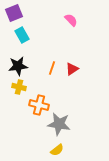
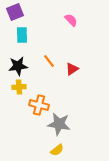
purple square: moved 1 px right, 1 px up
cyan rectangle: rotated 28 degrees clockwise
orange line: moved 3 px left, 7 px up; rotated 56 degrees counterclockwise
yellow cross: rotated 16 degrees counterclockwise
